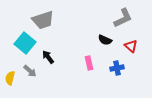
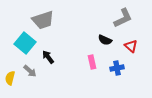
pink rectangle: moved 3 px right, 1 px up
